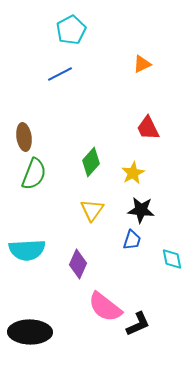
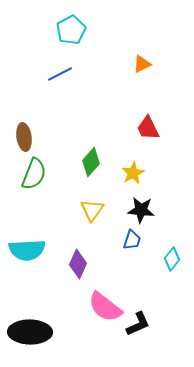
cyan diamond: rotated 50 degrees clockwise
